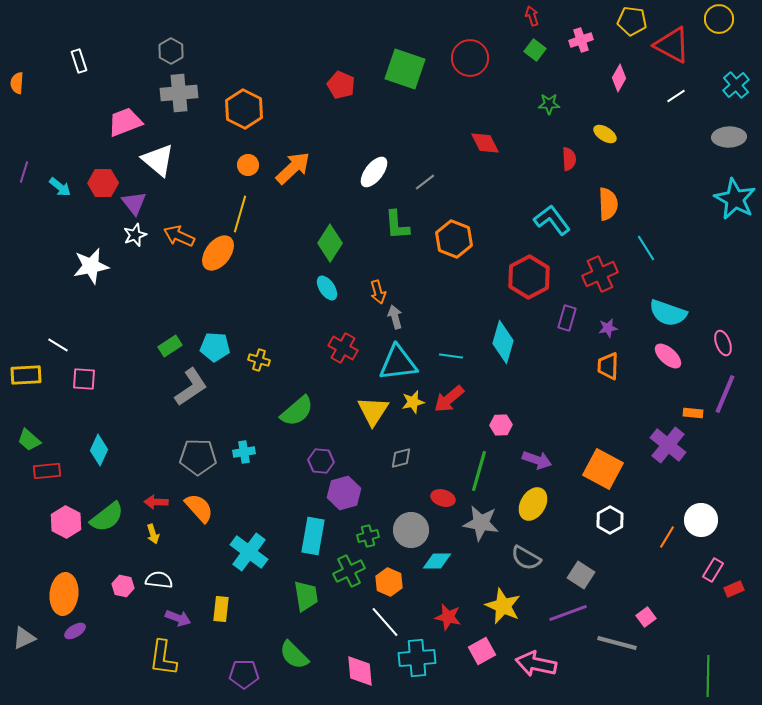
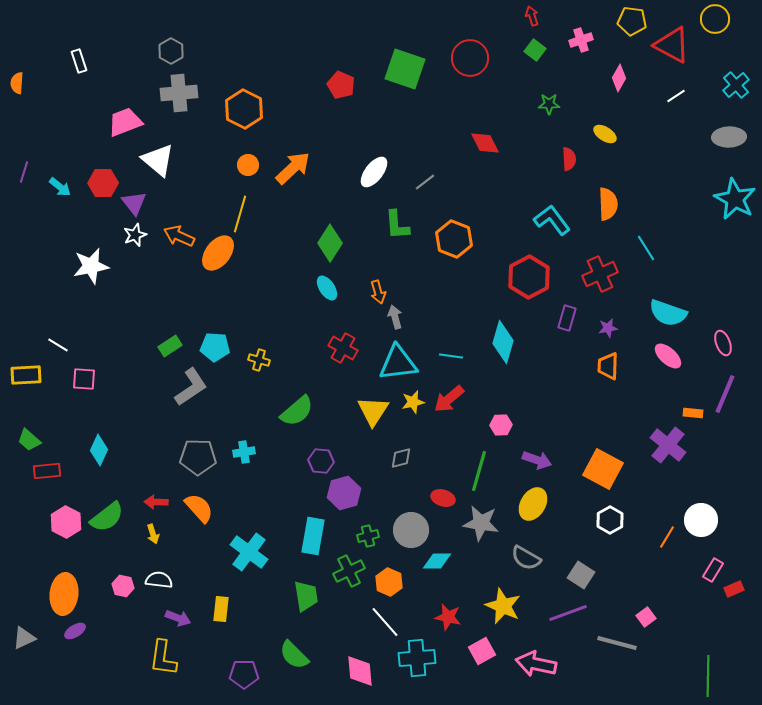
yellow circle at (719, 19): moved 4 px left
